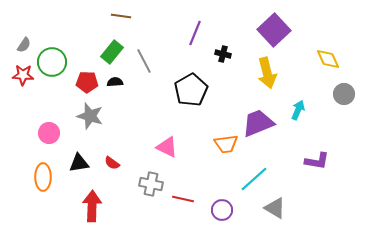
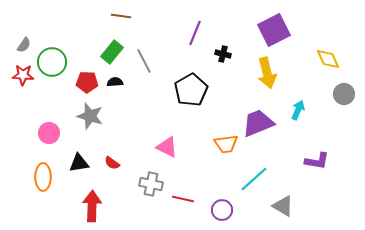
purple square: rotated 16 degrees clockwise
gray triangle: moved 8 px right, 2 px up
